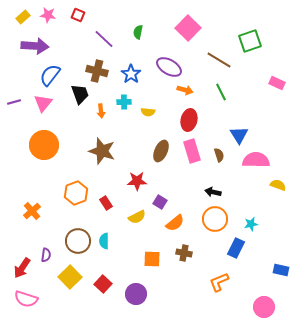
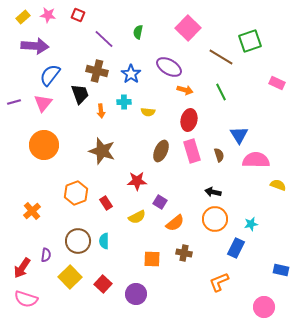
brown line at (219, 60): moved 2 px right, 3 px up
